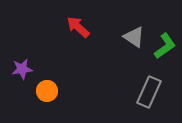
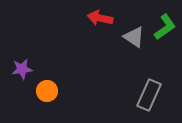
red arrow: moved 22 px right, 9 px up; rotated 30 degrees counterclockwise
green L-shape: moved 19 px up
gray rectangle: moved 3 px down
